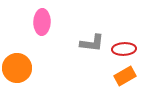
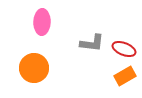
red ellipse: rotated 25 degrees clockwise
orange circle: moved 17 px right
